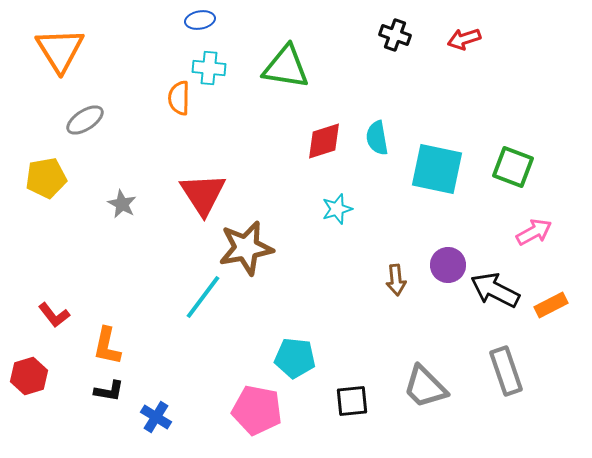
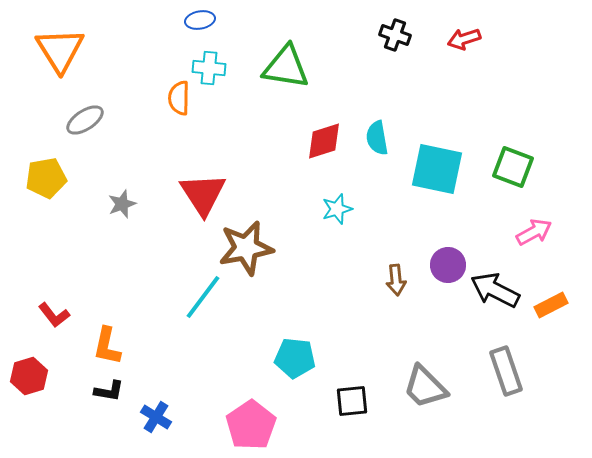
gray star: rotated 24 degrees clockwise
pink pentagon: moved 6 px left, 15 px down; rotated 27 degrees clockwise
